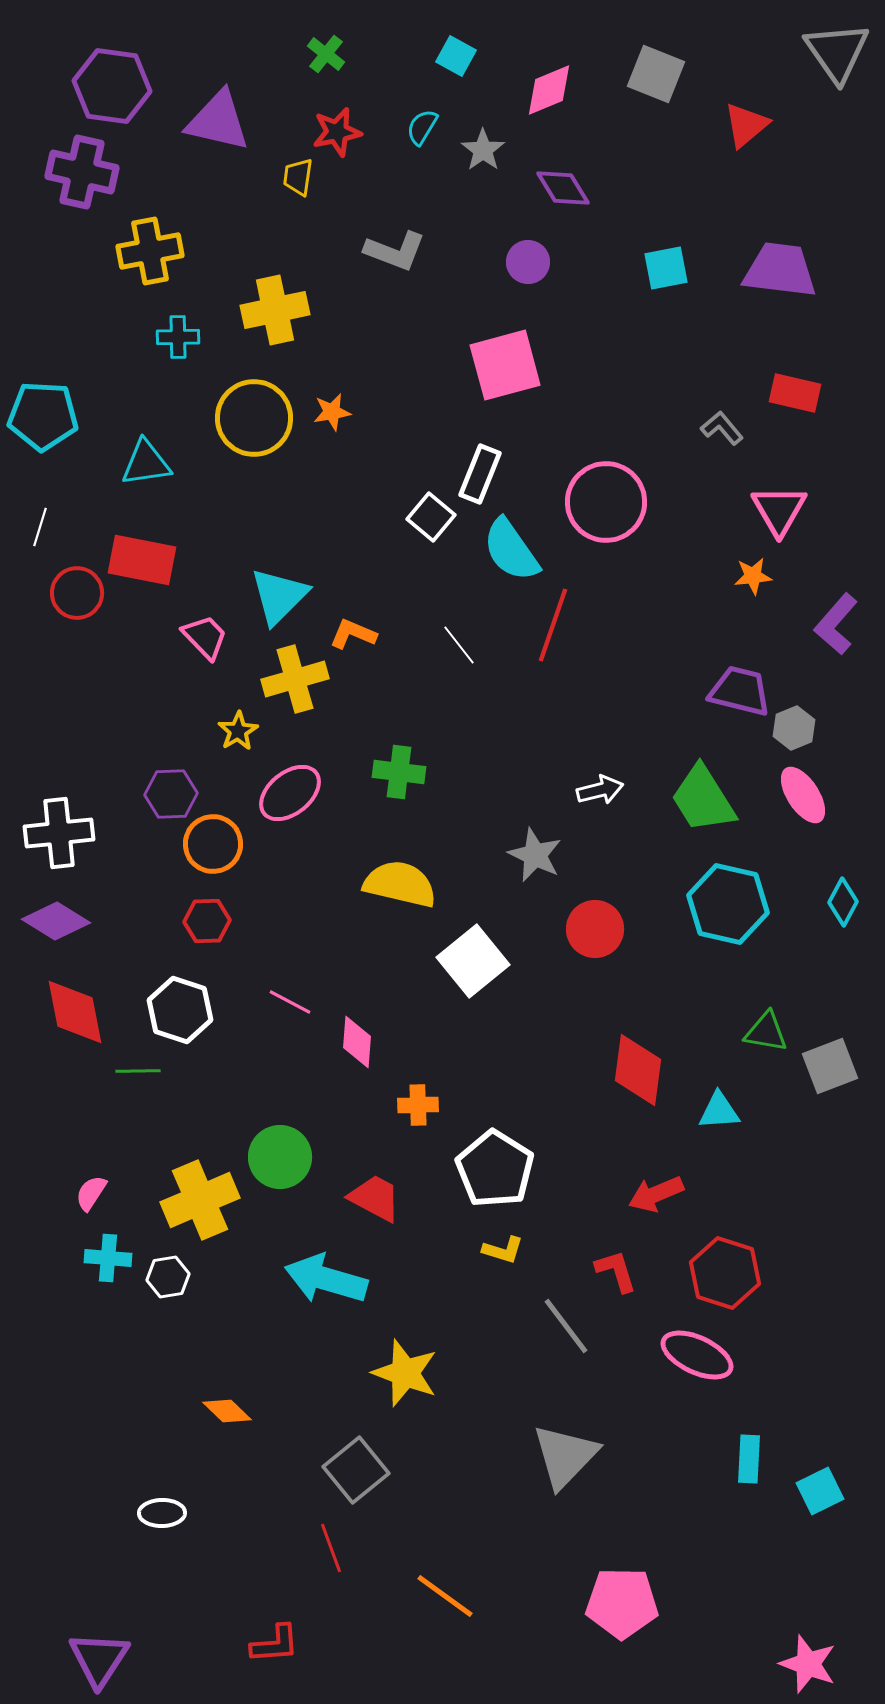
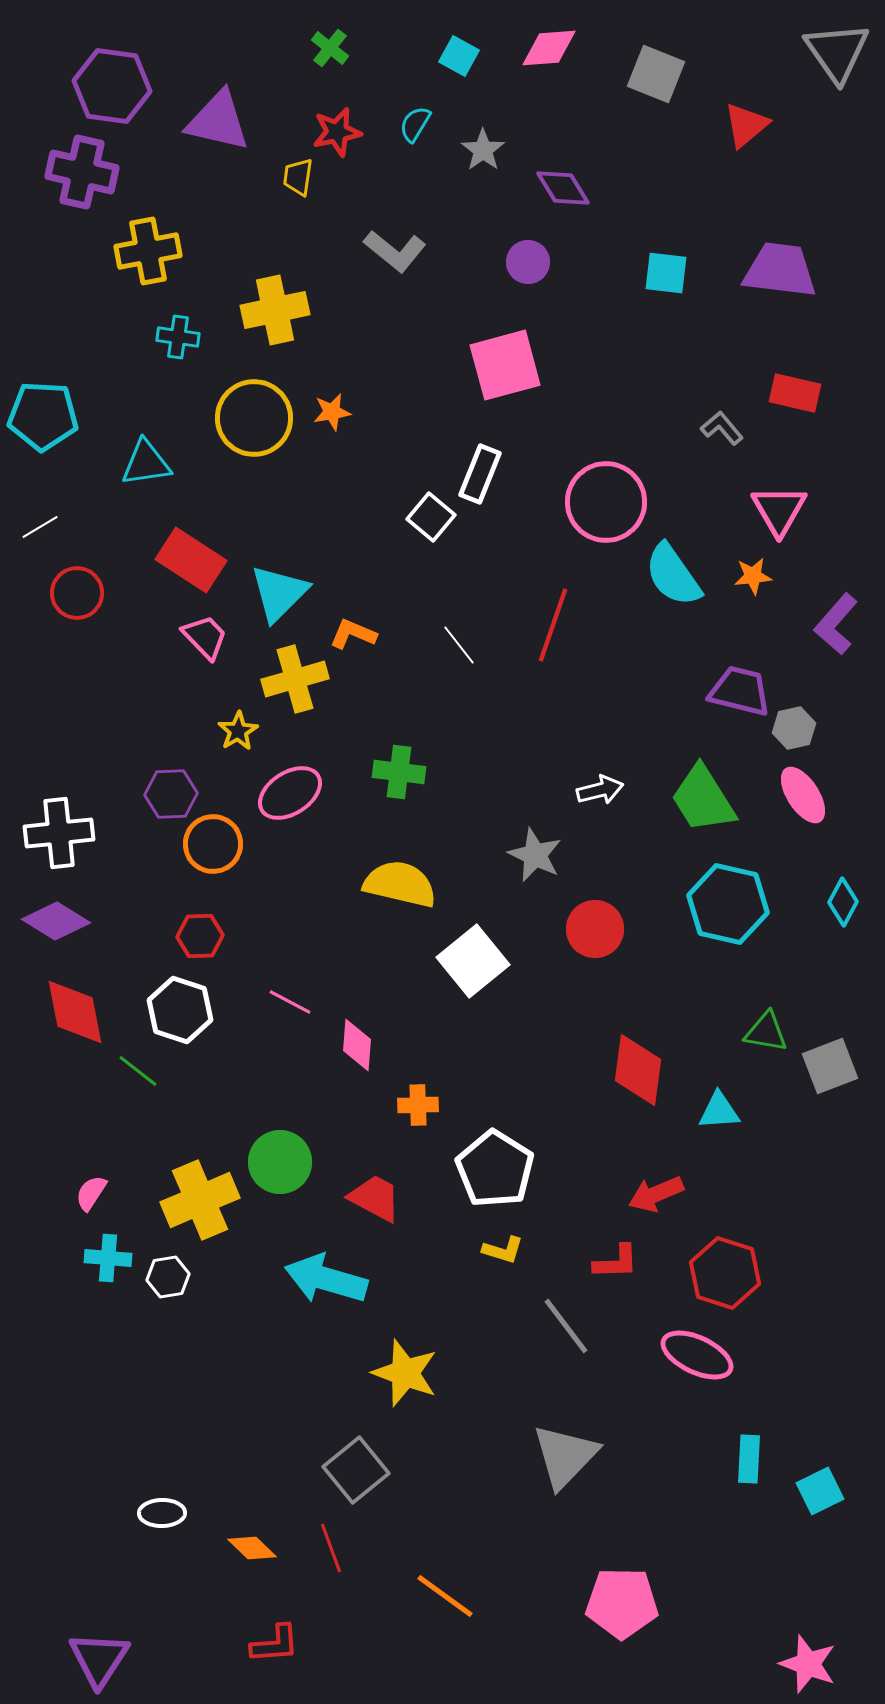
green cross at (326, 54): moved 4 px right, 6 px up
cyan square at (456, 56): moved 3 px right
pink diamond at (549, 90): moved 42 px up; rotated 18 degrees clockwise
cyan semicircle at (422, 127): moved 7 px left, 3 px up
yellow cross at (150, 251): moved 2 px left
gray L-shape at (395, 251): rotated 18 degrees clockwise
cyan square at (666, 268): moved 5 px down; rotated 18 degrees clockwise
cyan cross at (178, 337): rotated 9 degrees clockwise
white line at (40, 527): rotated 42 degrees clockwise
cyan semicircle at (511, 550): moved 162 px right, 25 px down
red rectangle at (142, 560): moved 49 px right; rotated 22 degrees clockwise
cyan triangle at (279, 596): moved 3 px up
gray hexagon at (794, 728): rotated 9 degrees clockwise
pink ellipse at (290, 793): rotated 6 degrees clockwise
red hexagon at (207, 921): moved 7 px left, 15 px down
pink diamond at (357, 1042): moved 3 px down
green line at (138, 1071): rotated 39 degrees clockwise
green circle at (280, 1157): moved 5 px down
red L-shape at (616, 1271): moved 9 px up; rotated 105 degrees clockwise
orange diamond at (227, 1411): moved 25 px right, 137 px down
